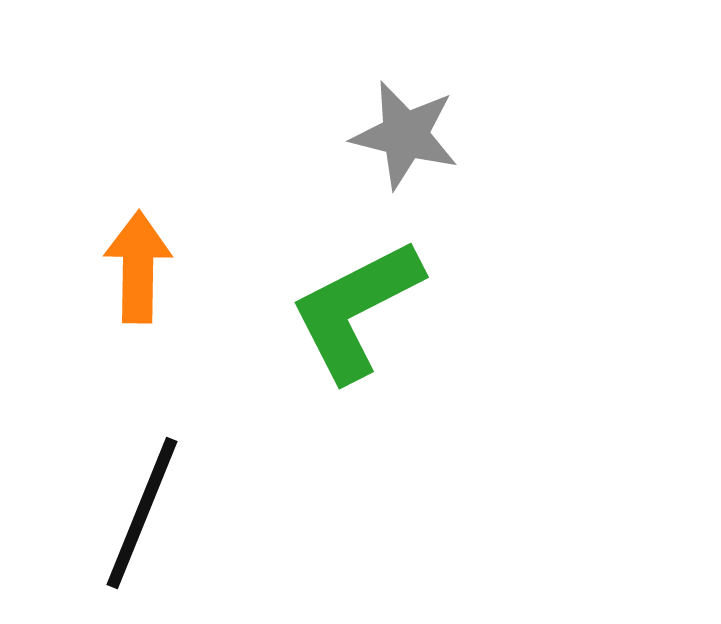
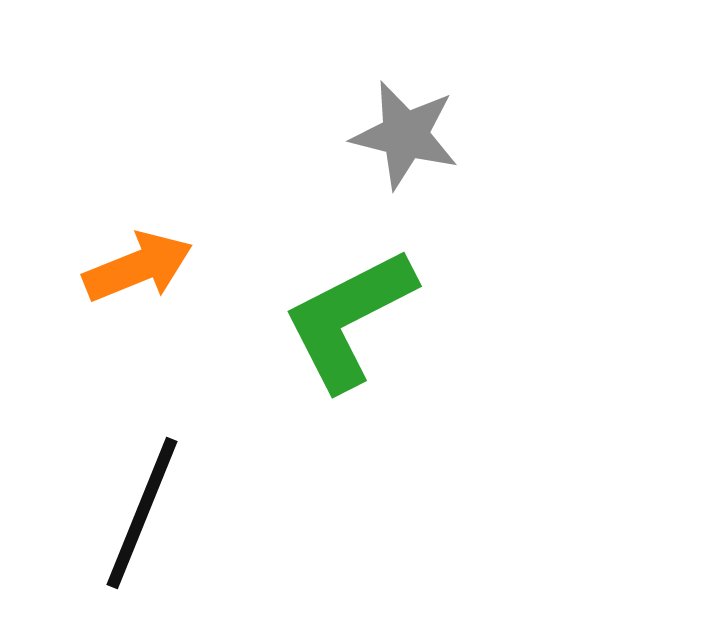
orange arrow: rotated 67 degrees clockwise
green L-shape: moved 7 px left, 9 px down
